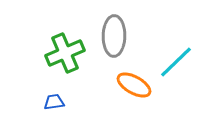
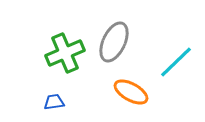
gray ellipse: moved 6 px down; rotated 24 degrees clockwise
orange ellipse: moved 3 px left, 7 px down
